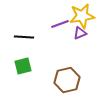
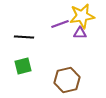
purple triangle: rotated 24 degrees clockwise
